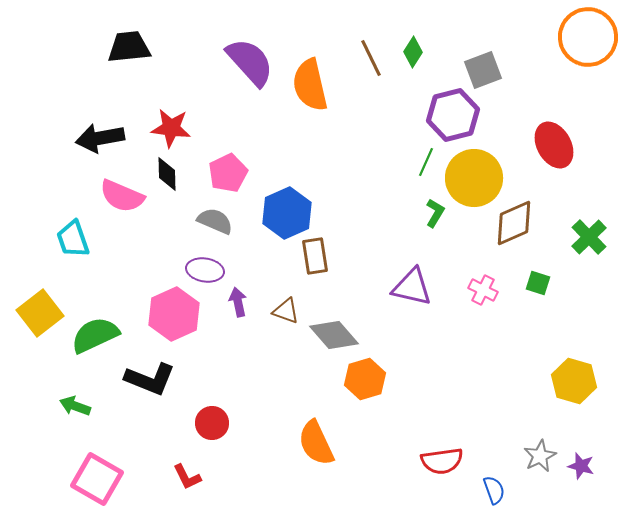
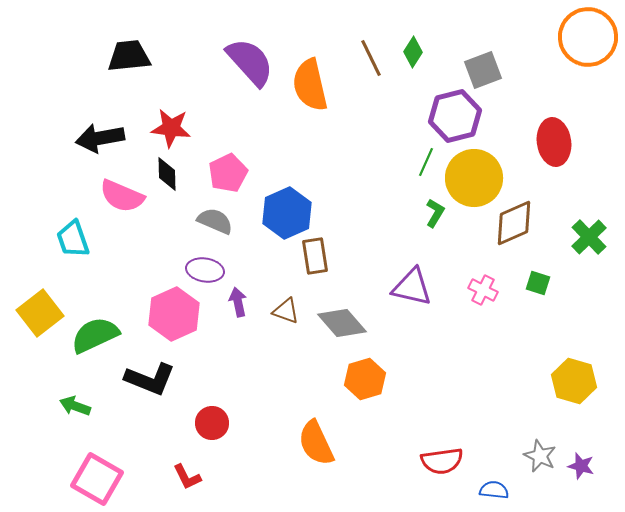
black trapezoid at (129, 47): moved 9 px down
purple hexagon at (453, 115): moved 2 px right, 1 px down
red ellipse at (554, 145): moved 3 px up; rotated 21 degrees clockwise
gray diamond at (334, 335): moved 8 px right, 12 px up
gray star at (540, 456): rotated 20 degrees counterclockwise
blue semicircle at (494, 490): rotated 64 degrees counterclockwise
